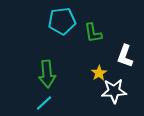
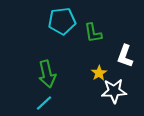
green arrow: rotated 8 degrees counterclockwise
